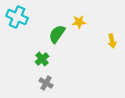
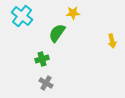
cyan cross: moved 5 px right, 1 px up; rotated 15 degrees clockwise
yellow star: moved 6 px left, 9 px up
green semicircle: moved 1 px up
green cross: rotated 24 degrees clockwise
